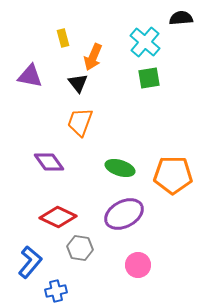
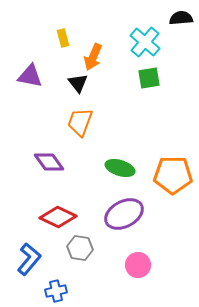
blue L-shape: moved 1 px left, 3 px up
